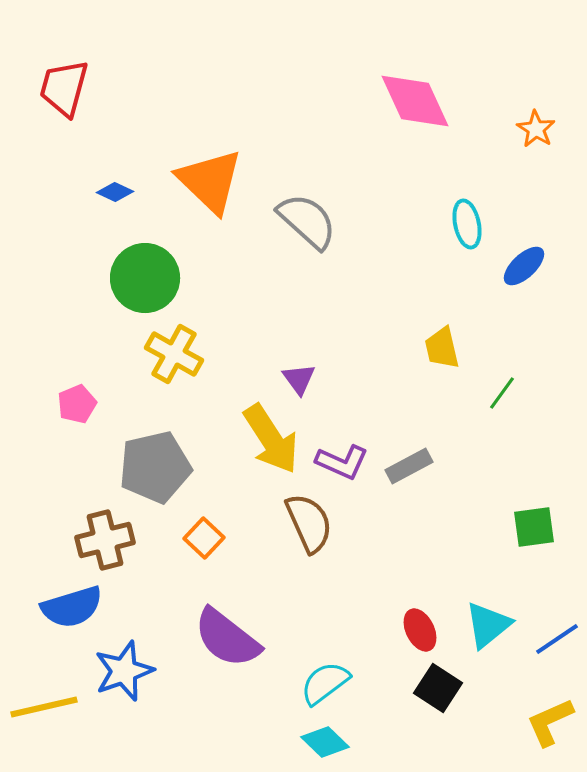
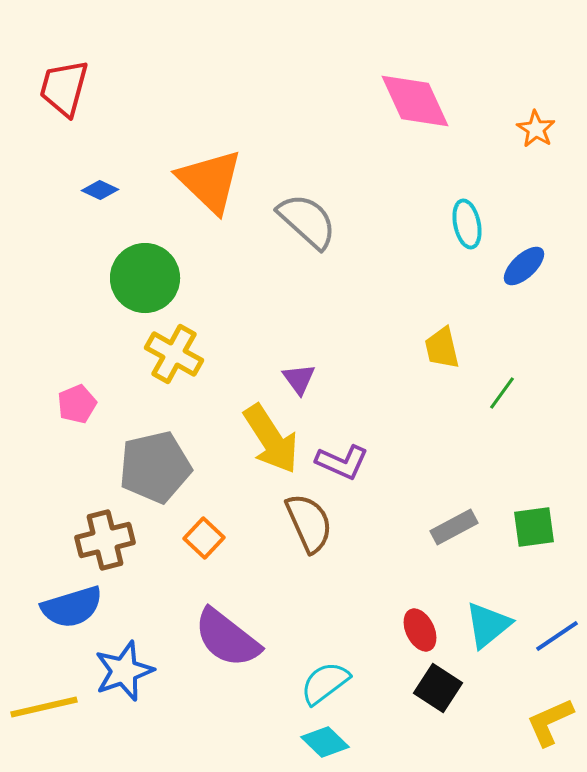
blue diamond: moved 15 px left, 2 px up
gray rectangle: moved 45 px right, 61 px down
blue line: moved 3 px up
